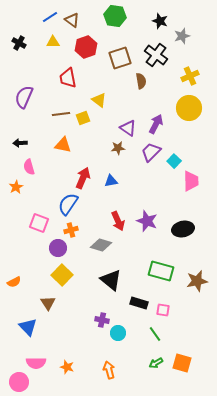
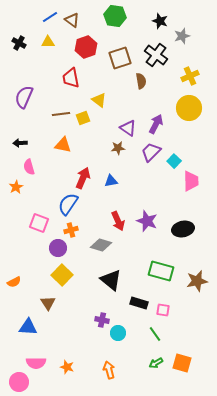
yellow triangle at (53, 42): moved 5 px left
red trapezoid at (68, 78): moved 3 px right
blue triangle at (28, 327): rotated 42 degrees counterclockwise
